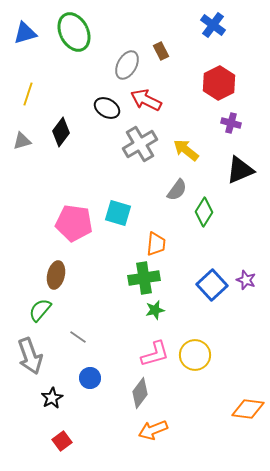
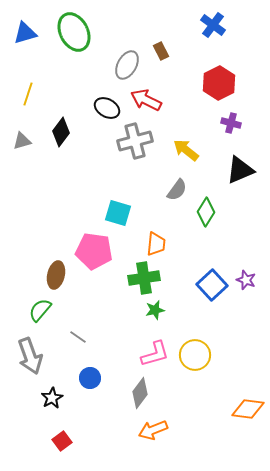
gray cross: moved 5 px left, 3 px up; rotated 16 degrees clockwise
green diamond: moved 2 px right
pink pentagon: moved 20 px right, 28 px down
